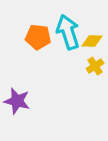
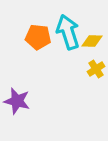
yellow cross: moved 1 px right, 3 px down
